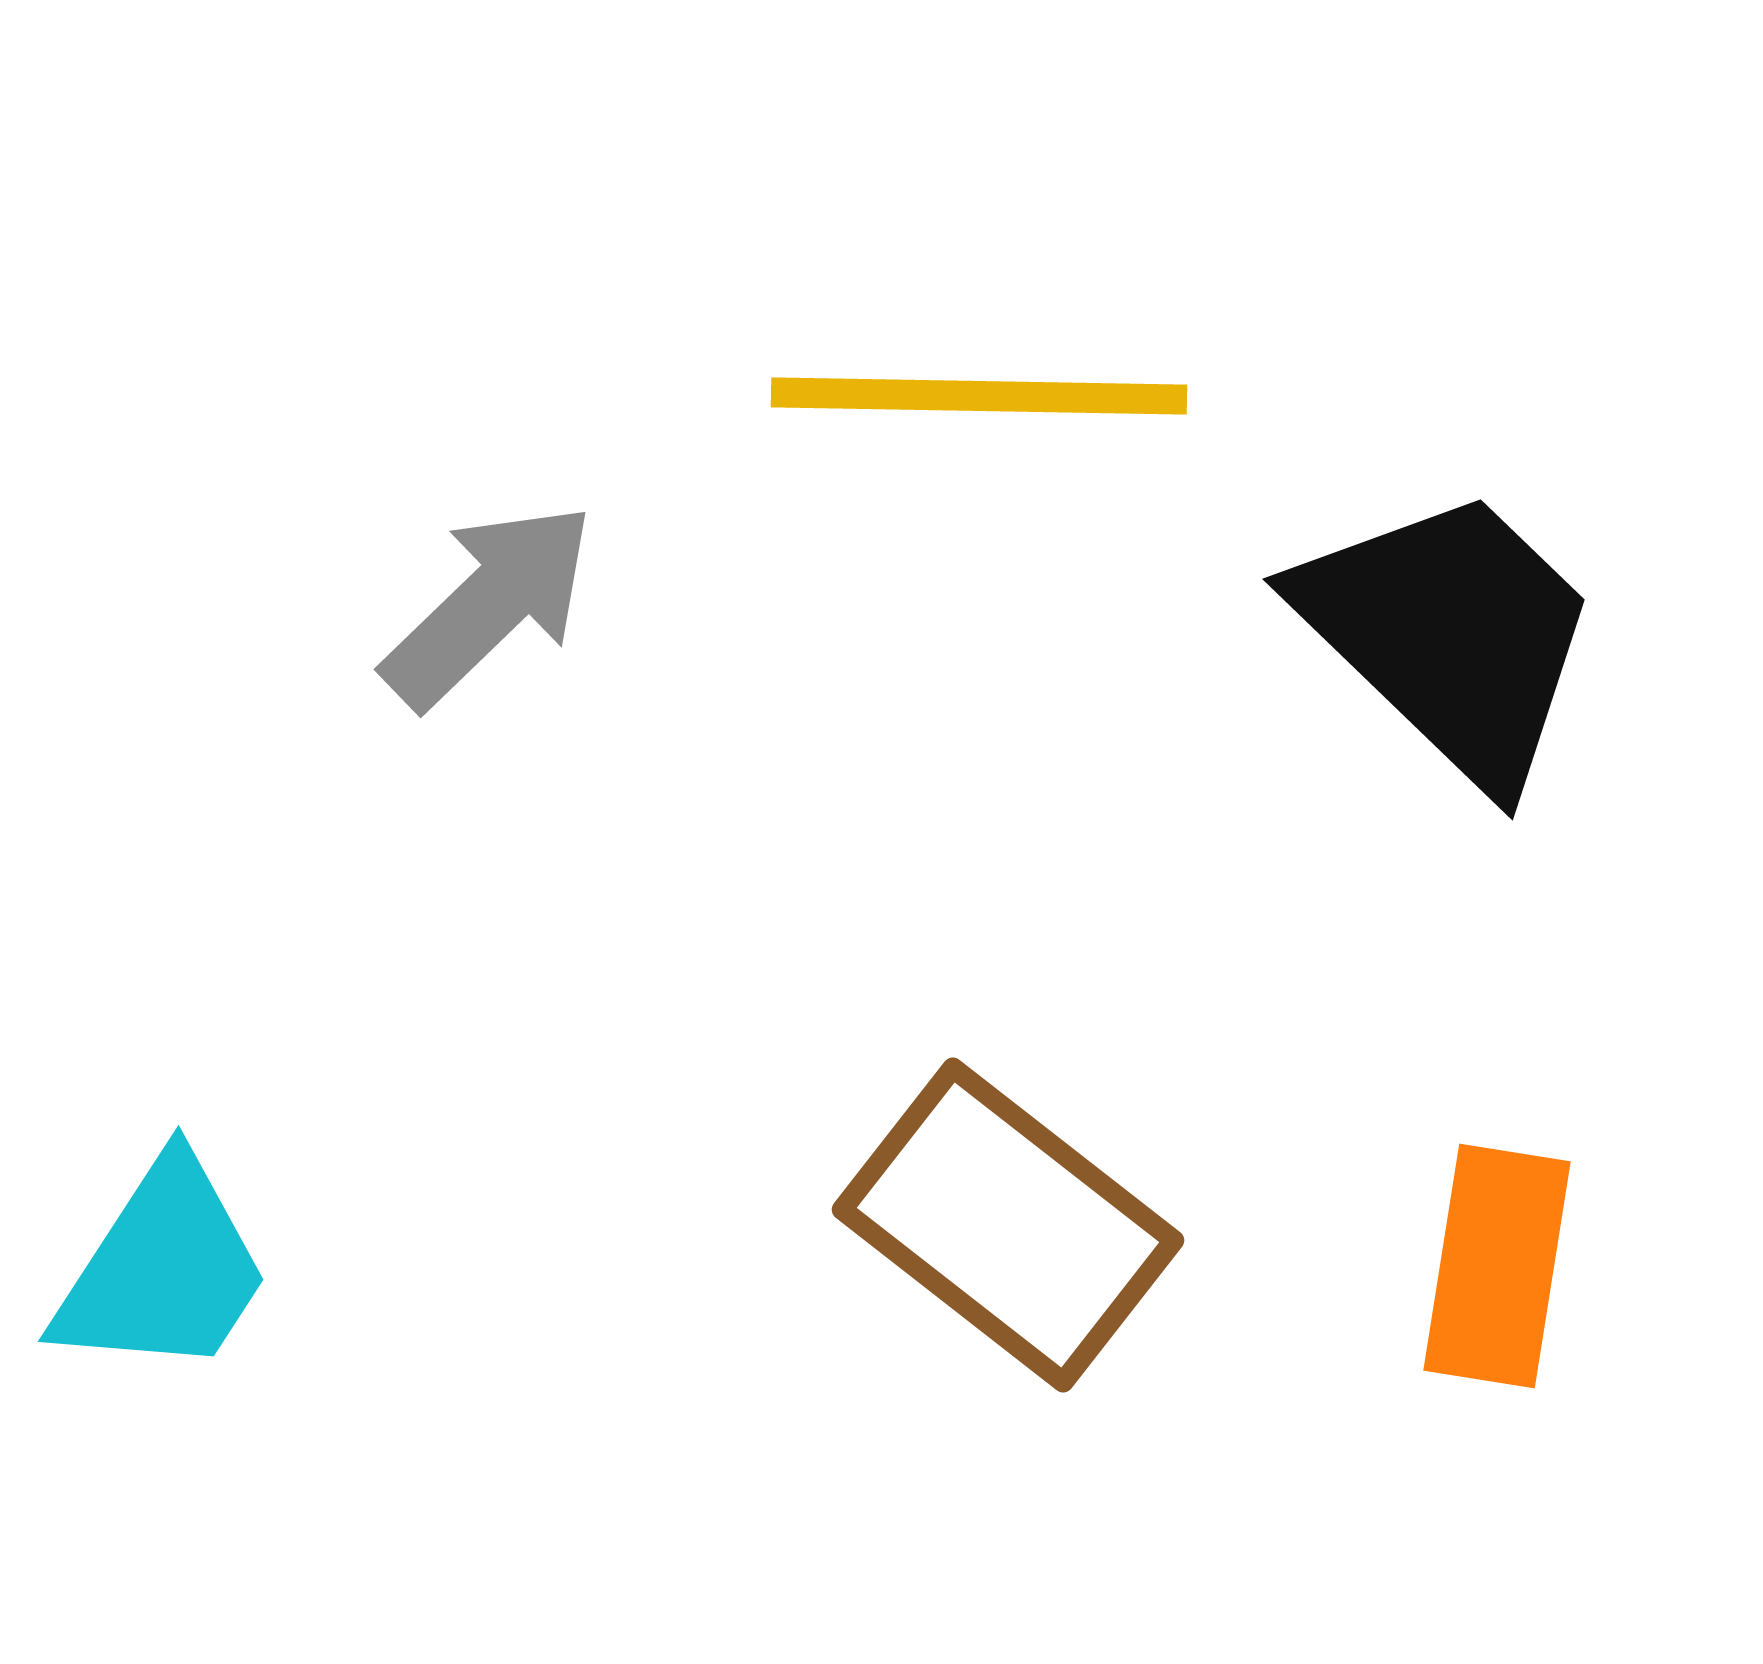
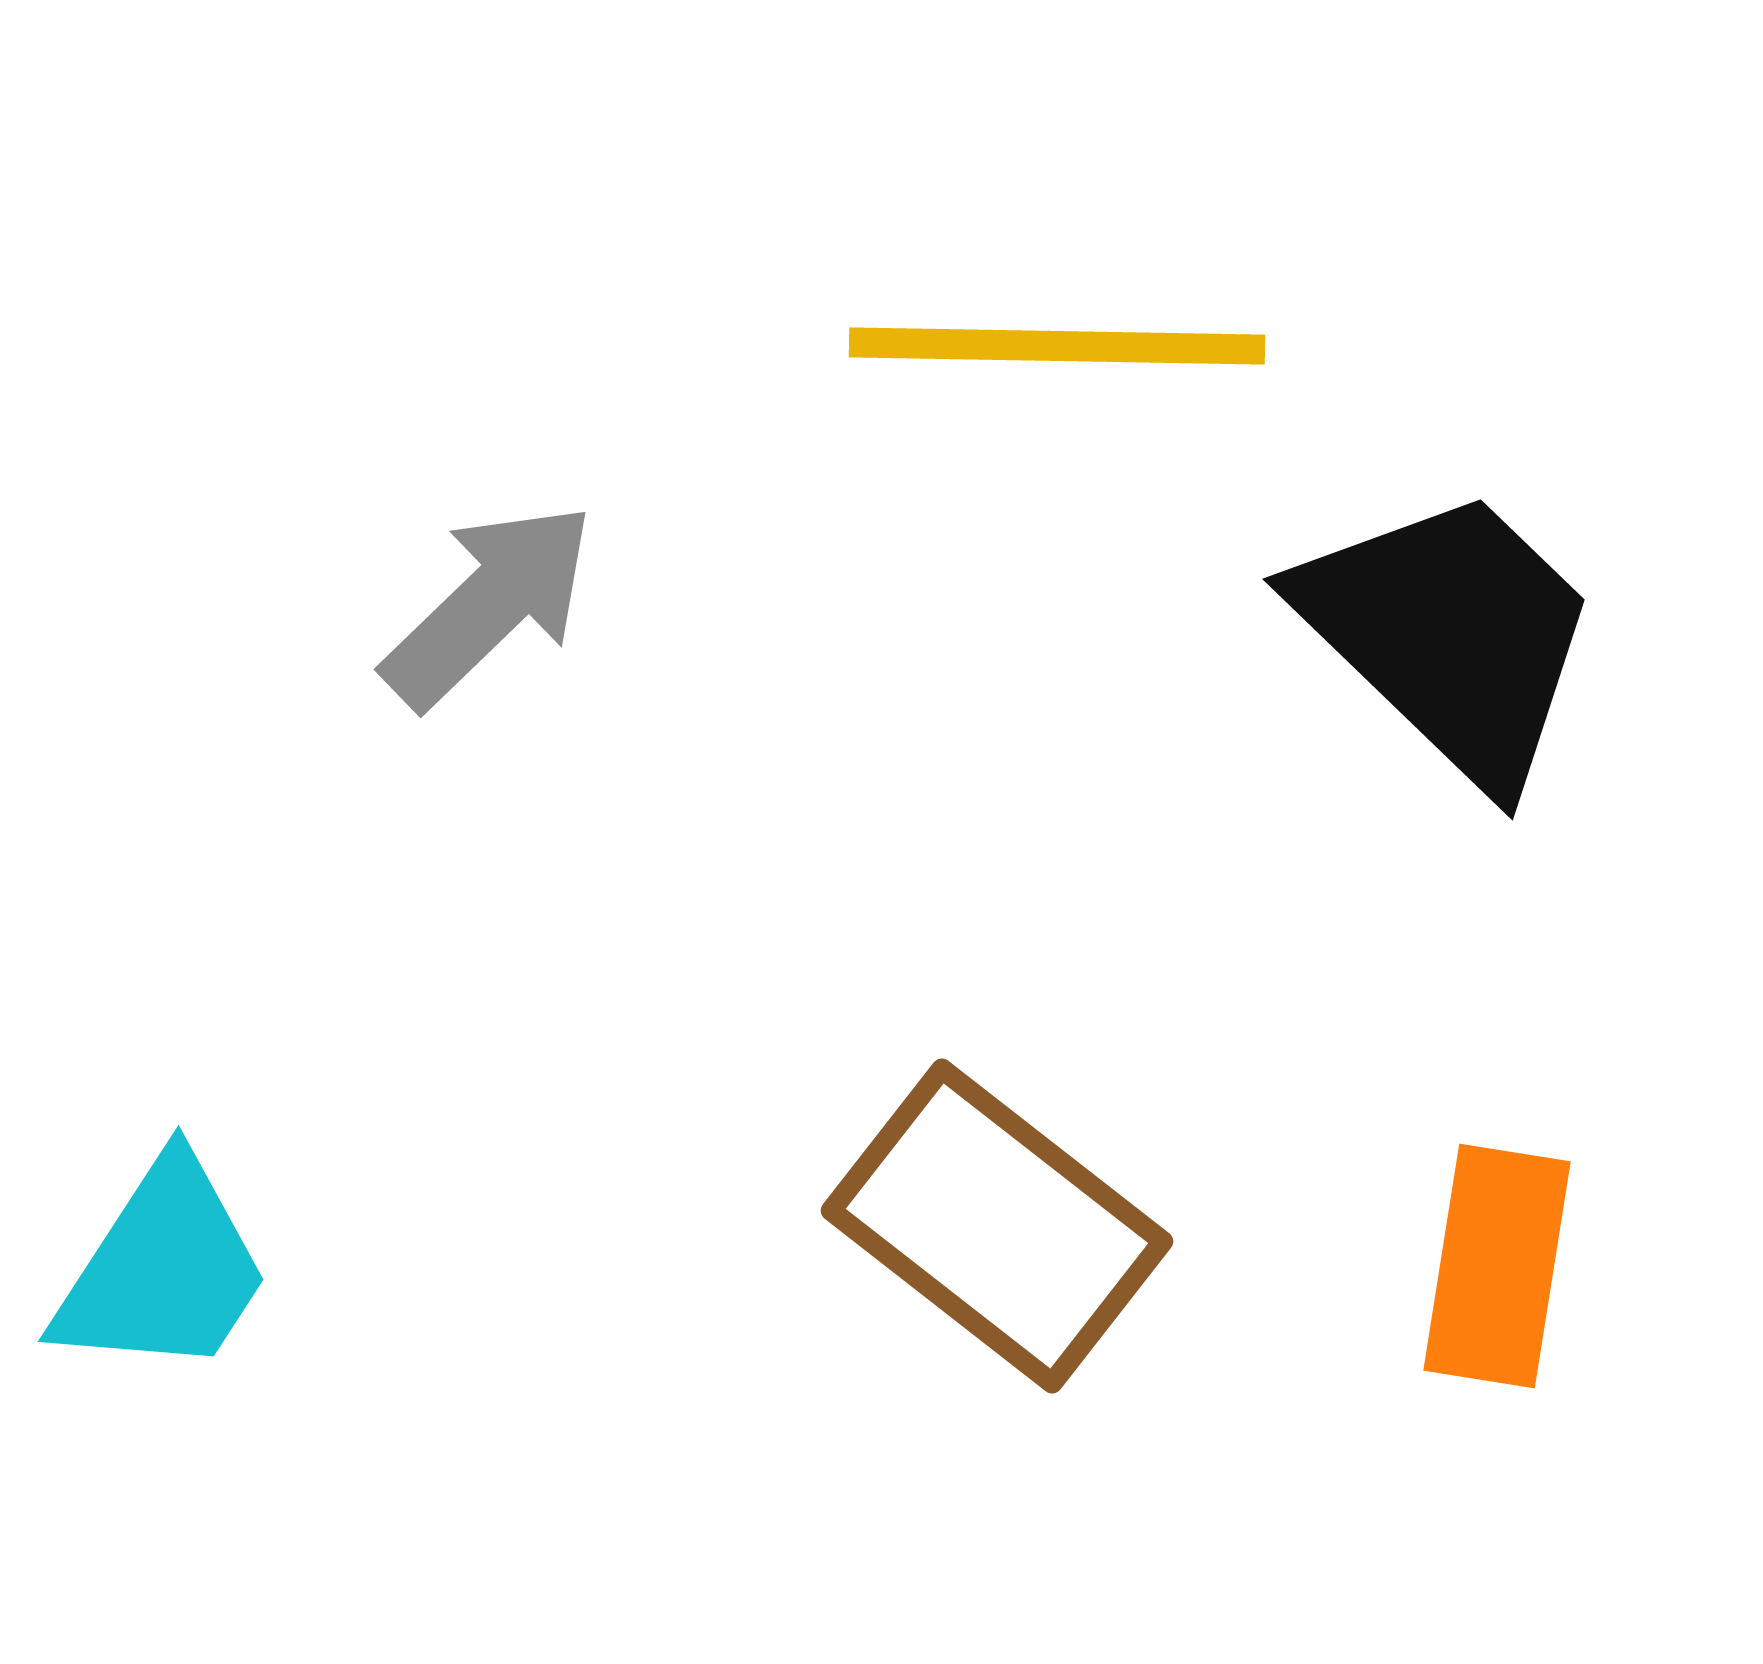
yellow line: moved 78 px right, 50 px up
brown rectangle: moved 11 px left, 1 px down
